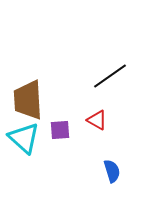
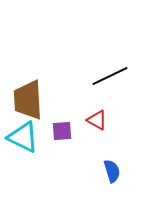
black line: rotated 9 degrees clockwise
purple square: moved 2 px right, 1 px down
cyan triangle: moved 1 px left, 1 px up; rotated 16 degrees counterclockwise
